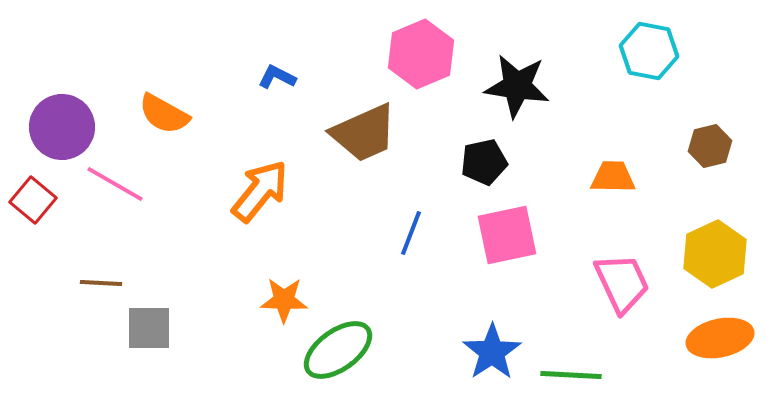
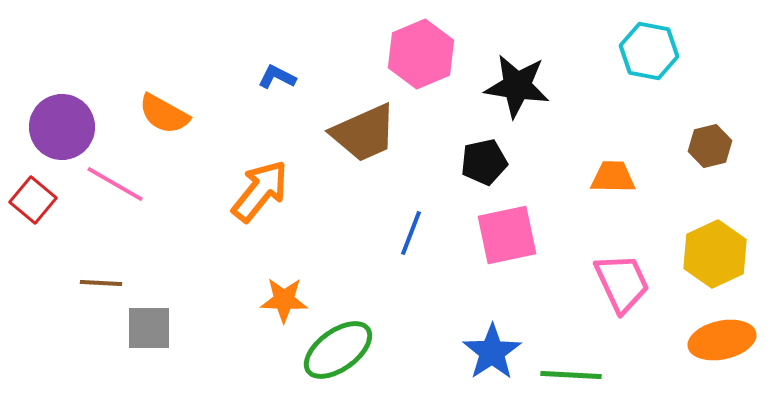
orange ellipse: moved 2 px right, 2 px down
